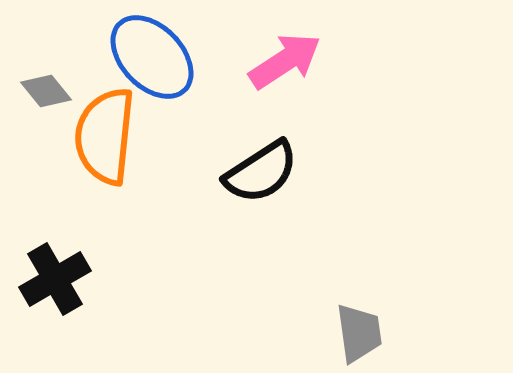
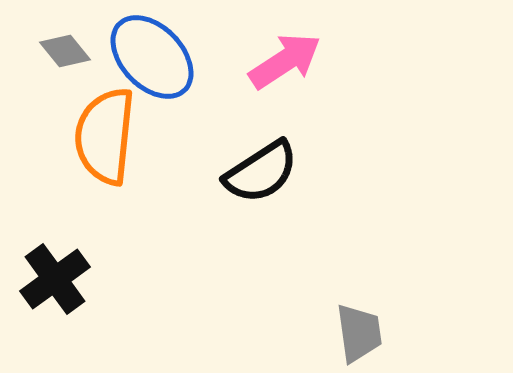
gray diamond: moved 19 px right, 40 px up
black cross: rotated 6 degrees counterclockwise
